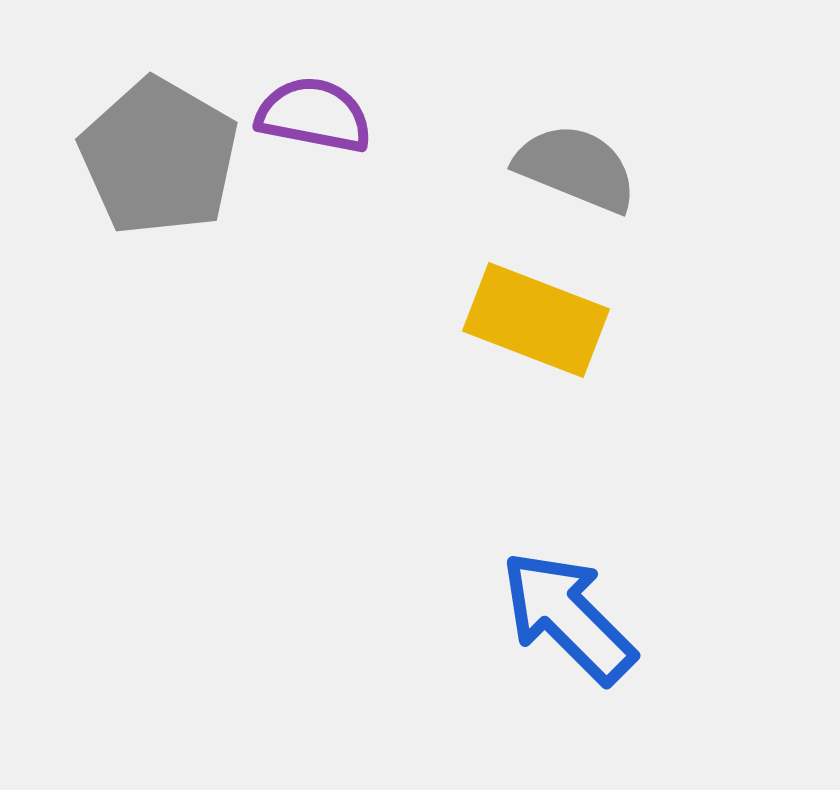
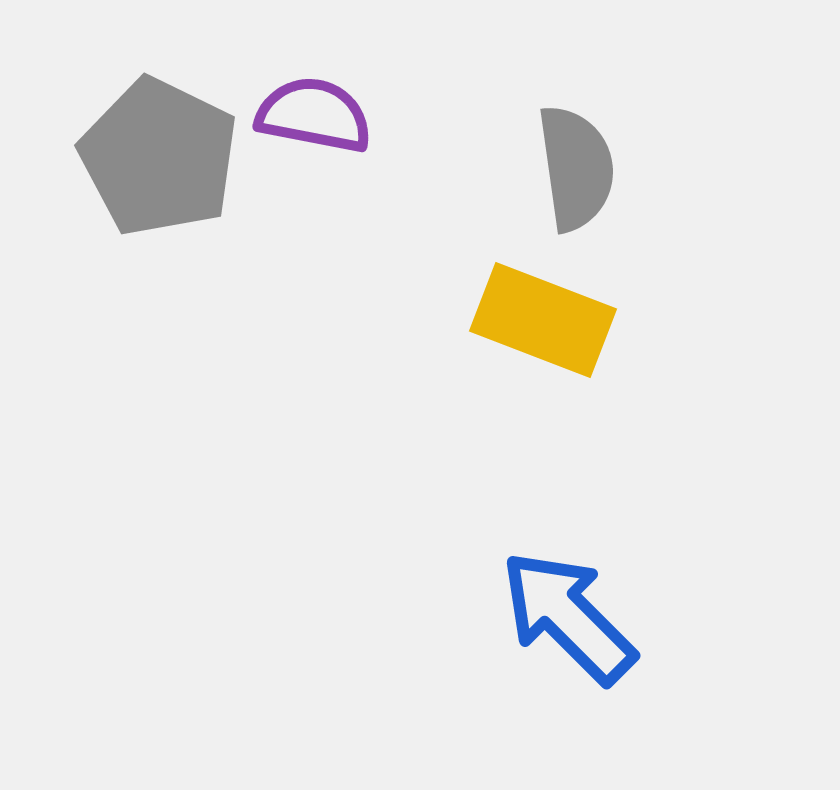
gray pentagon: rotated 4 degrees counterclockwise
gray semicircle: rotated 60 degrees clockwise
yellow rectangle: moved 7 px right
